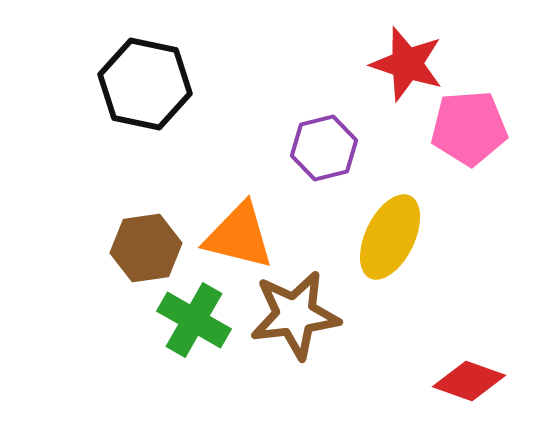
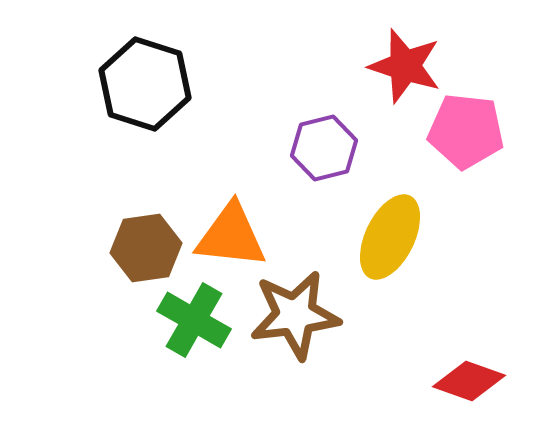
red star: moved 2 px left, 2 px down
black hexagon: rotated 6 degrees clockwise
pink pentagon: moved 3 px left, 3 px down; rotated 10 degrees clockwise
orange triangle: moved 8 px left; rotated 8 degrees counterclockwise
